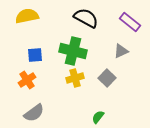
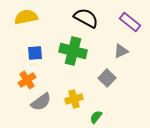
yellow semicircle: moved 1 px left, 1 px down
blue square: moved 2 px up
yellow cross: moved 1 px left, 21 px down
gray semicircle: moved 7 px right, 11 px up
green semicircle: moved 2 px left
